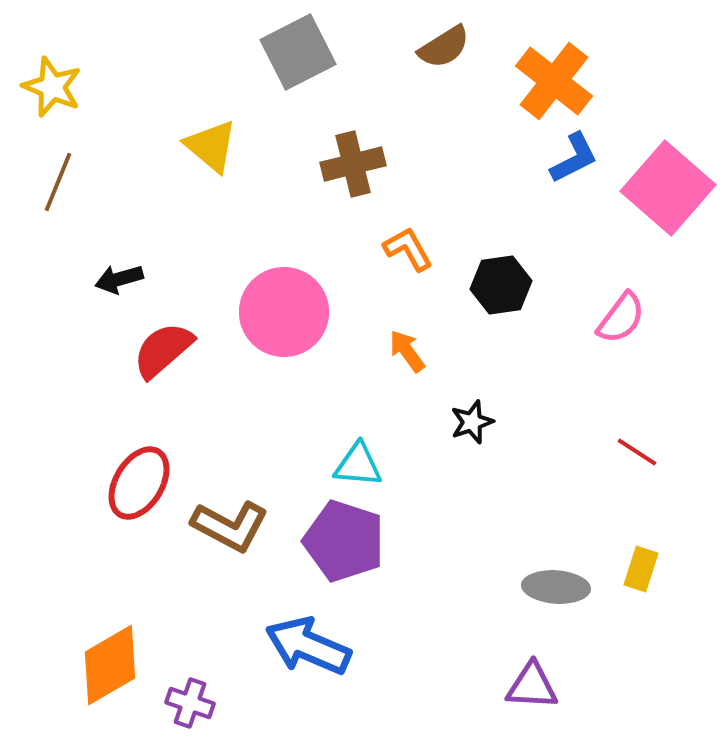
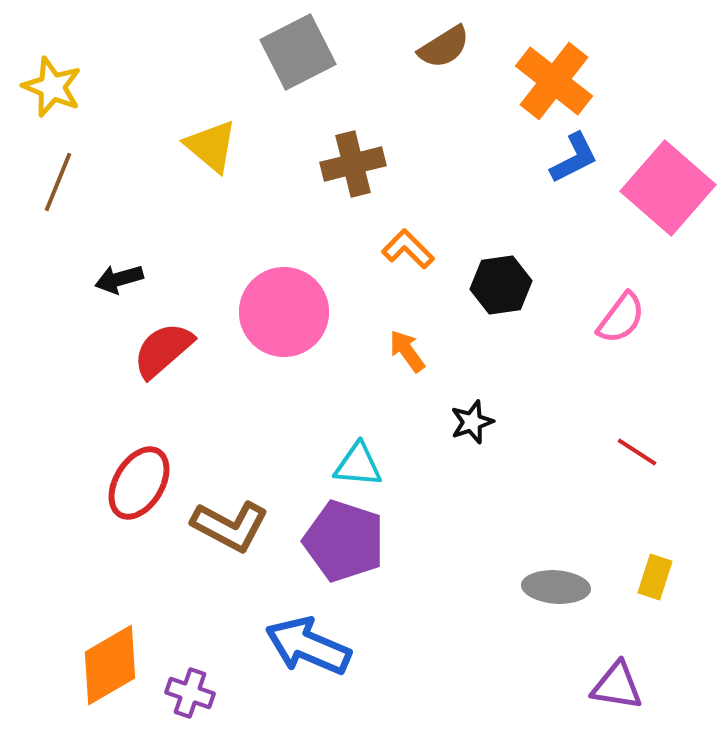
orange L-shape: rotated 16 degrees counterclockwise
yellow rectangle: moved 14 px right, 8 px down
purple triangle: moved 85 px right; rotated 6 degrees clockwise
purple cross: moved 10 px up
